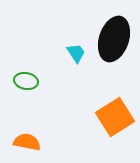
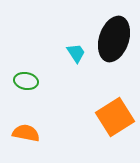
orange semicircle: moved 1 px left, 9 px up
